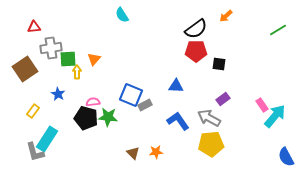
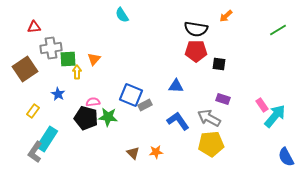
black semicircle: rotated 45 degrees clockwise
purple rectangle: rotated 56 degrees clockwise
gray L-shape: rotated 50 degrees clockwise
